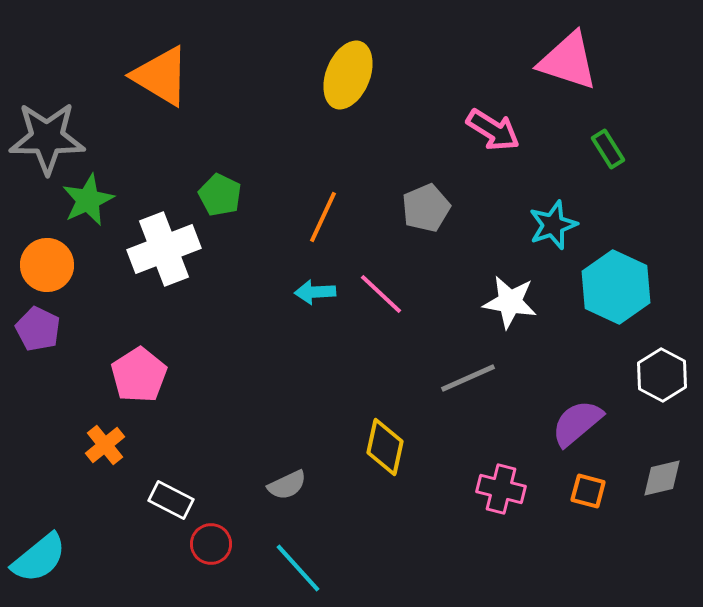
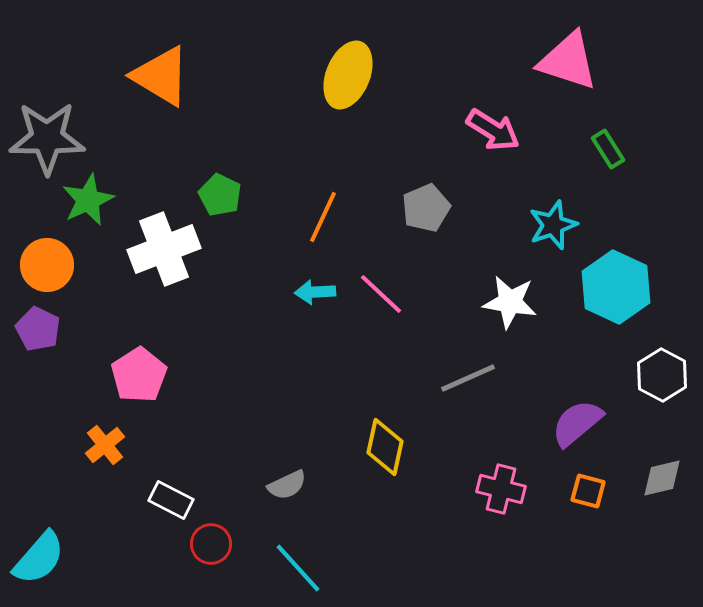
cyan semicircle: rotated 10 degrees counterclockwise
